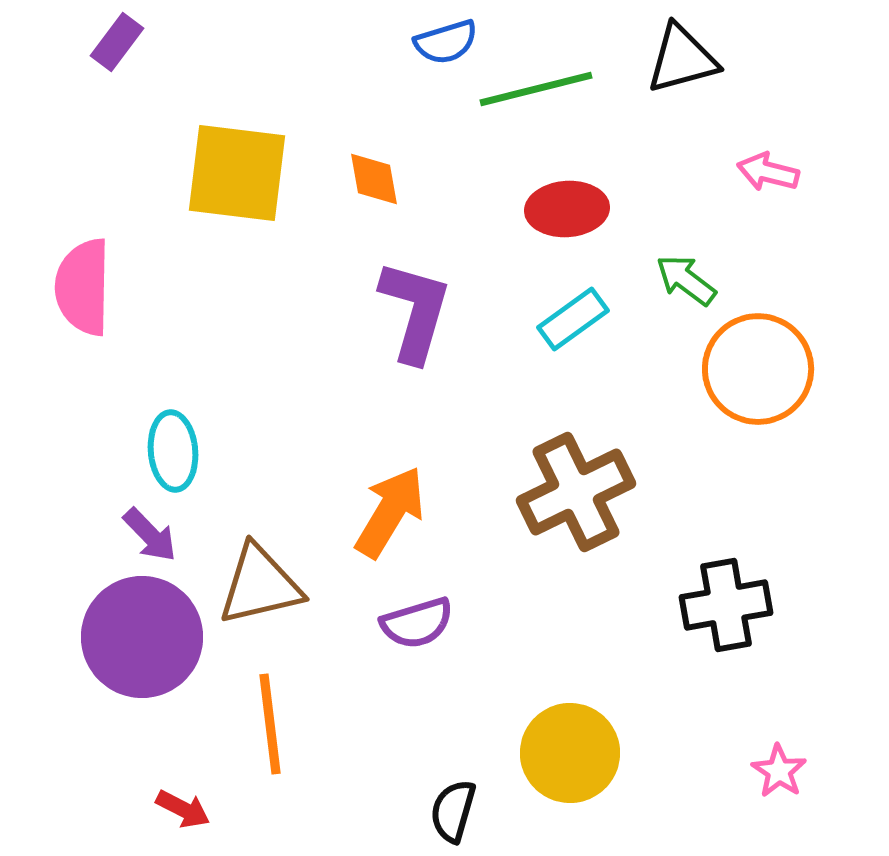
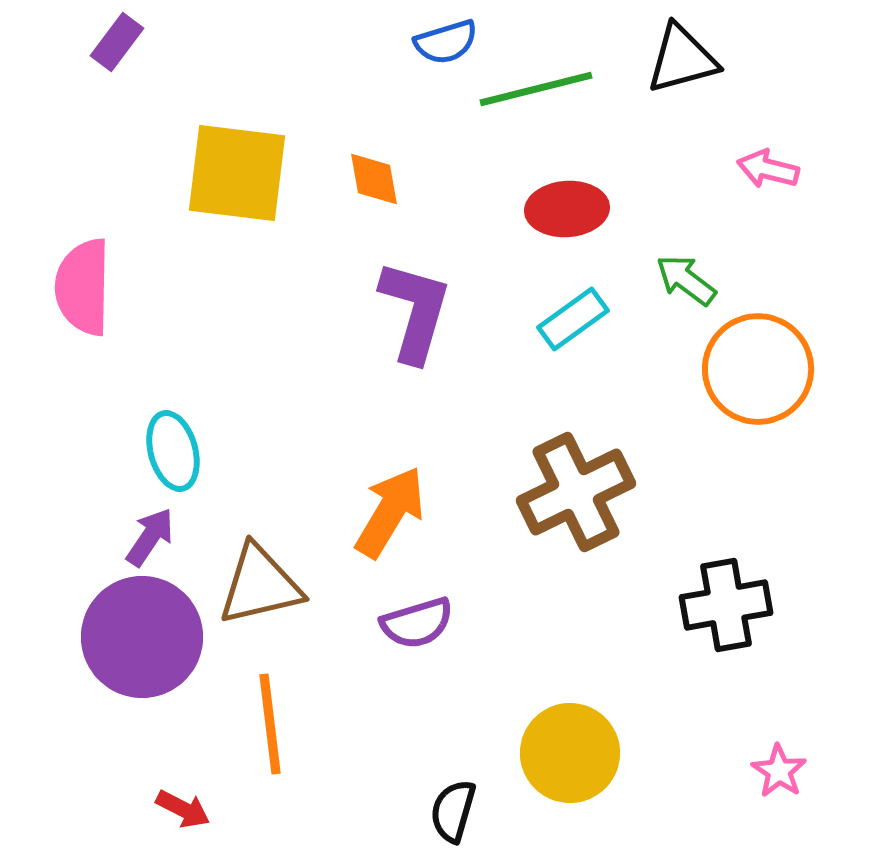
pink arrow: moved 3 px up
cyan ellipse: rotated 10 degrees counterclockwise
purple arrow: moved 2 px down; rotated 102 degrees counterclockwise
